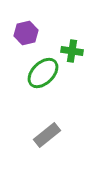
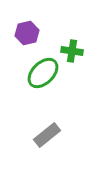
purple hexagon: moved 1 px right
